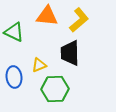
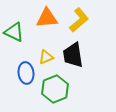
orange triangle: moved 2 px down; rotated 10 degrees counterclockwise
black trapezoid: moved 3 px right, 2 px down; rotated 8 degrees counterclockwise
yellow triangle: moved 7 px right, 8 px up
blue ellipse: moved 12 px right, 4 px up
green hexagon: rotated 20 degrees counterclockwise
